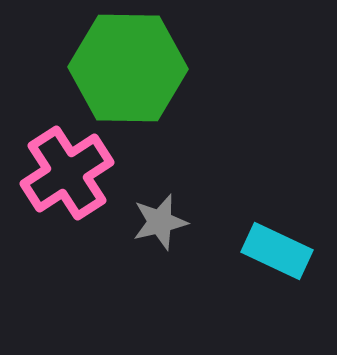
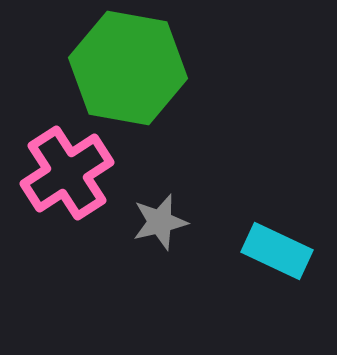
green hexagon: rotated 9 degrees clockwise
